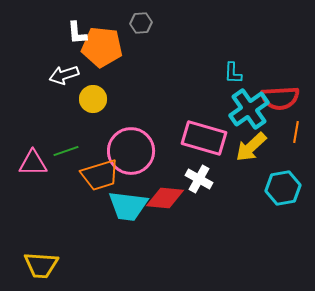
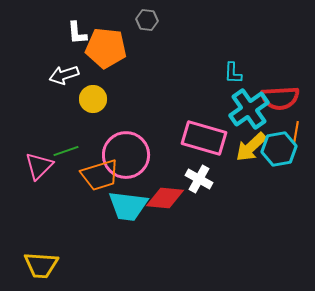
gray hexagon: moved 6 px right, 3 px up; rotated 10 degrees clockwise
orange pentagon: moved 4 px right, 1 px down
pink circle: moved 5 px left, 4 px down
pink triangle: moved 6 px right, 3 px down; rotated 44 degrees counterclockwise
cyan hexagon: moved 4 px left, 39 px up
